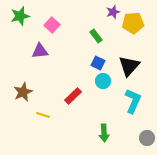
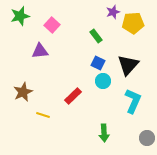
black triangle: moved 1 px left, 1 px up
